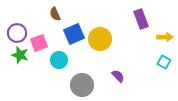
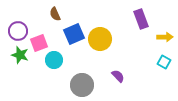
purple circle: moved 1 px right, 2 px up
cyan circle: moved 5 px left
